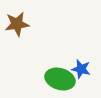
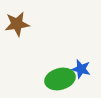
green ellipse: rotated 32 degrees counterclockwise
